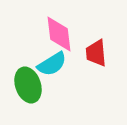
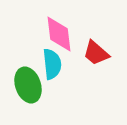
red trapezoid: rotated 44 degrees counterclockwise
cyan semicircle: rotated 64 degrees counterclockwise
